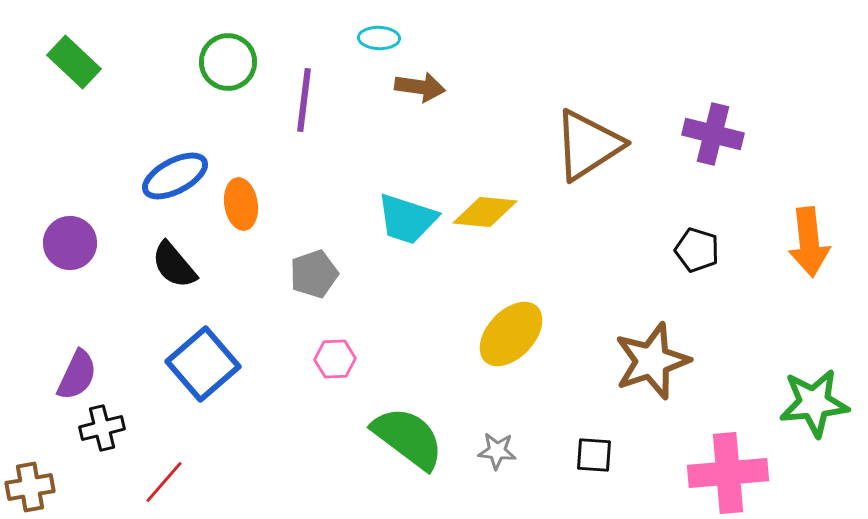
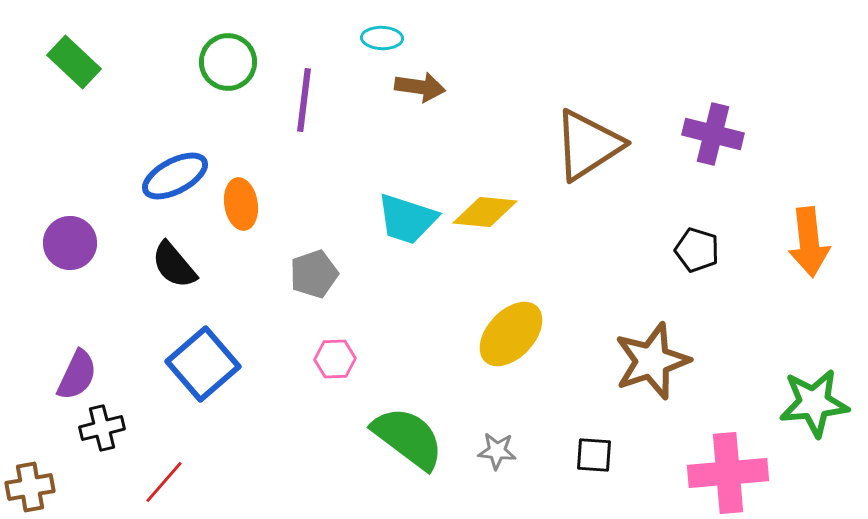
cyan ellipse: moved 3 px right
